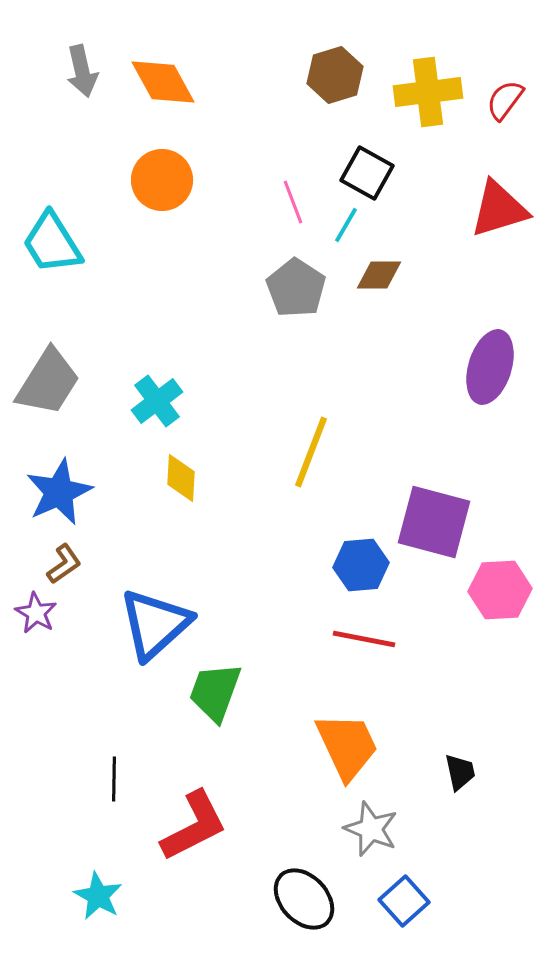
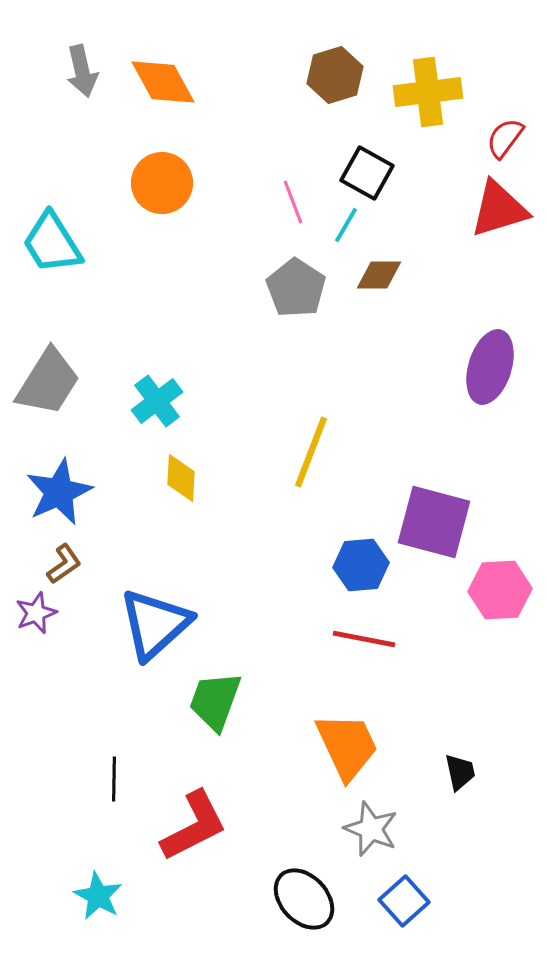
red semicircle: moved 38 px down
orange circle: moved 3 px down
purple star: rotated 21 degrees clockwise
green trapezoid: moved 9 px down
